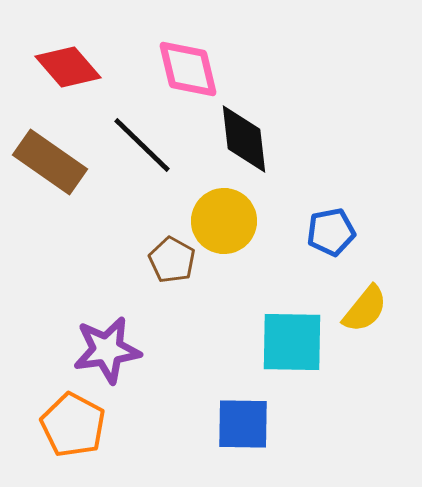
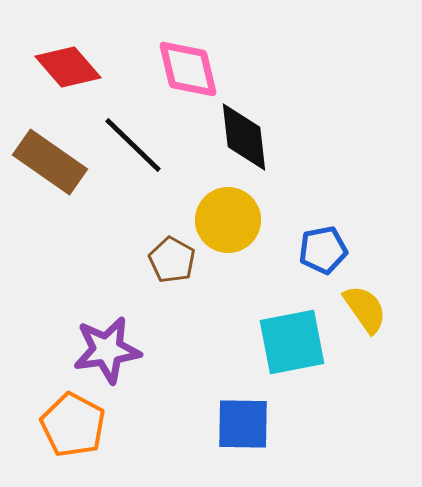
black diamond: moved 2 px up
black line: moved 9 px left
yellow circle: moved 4 px right, 1 px up
blue pentagon: moved 8 px left, 18 px down
yellow semicircle: rotated 74 degrees counterclockwise
cyan square: rotated 12 degrees counterclockwise
